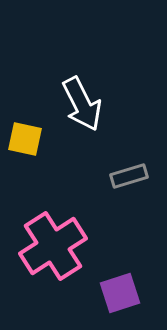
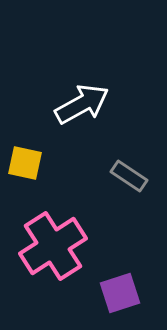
white arrow: rotated 92 degrees counterclockwise
yellow square: moved 24 px down
gray rectangle: rotated 51 degrees clockwise
